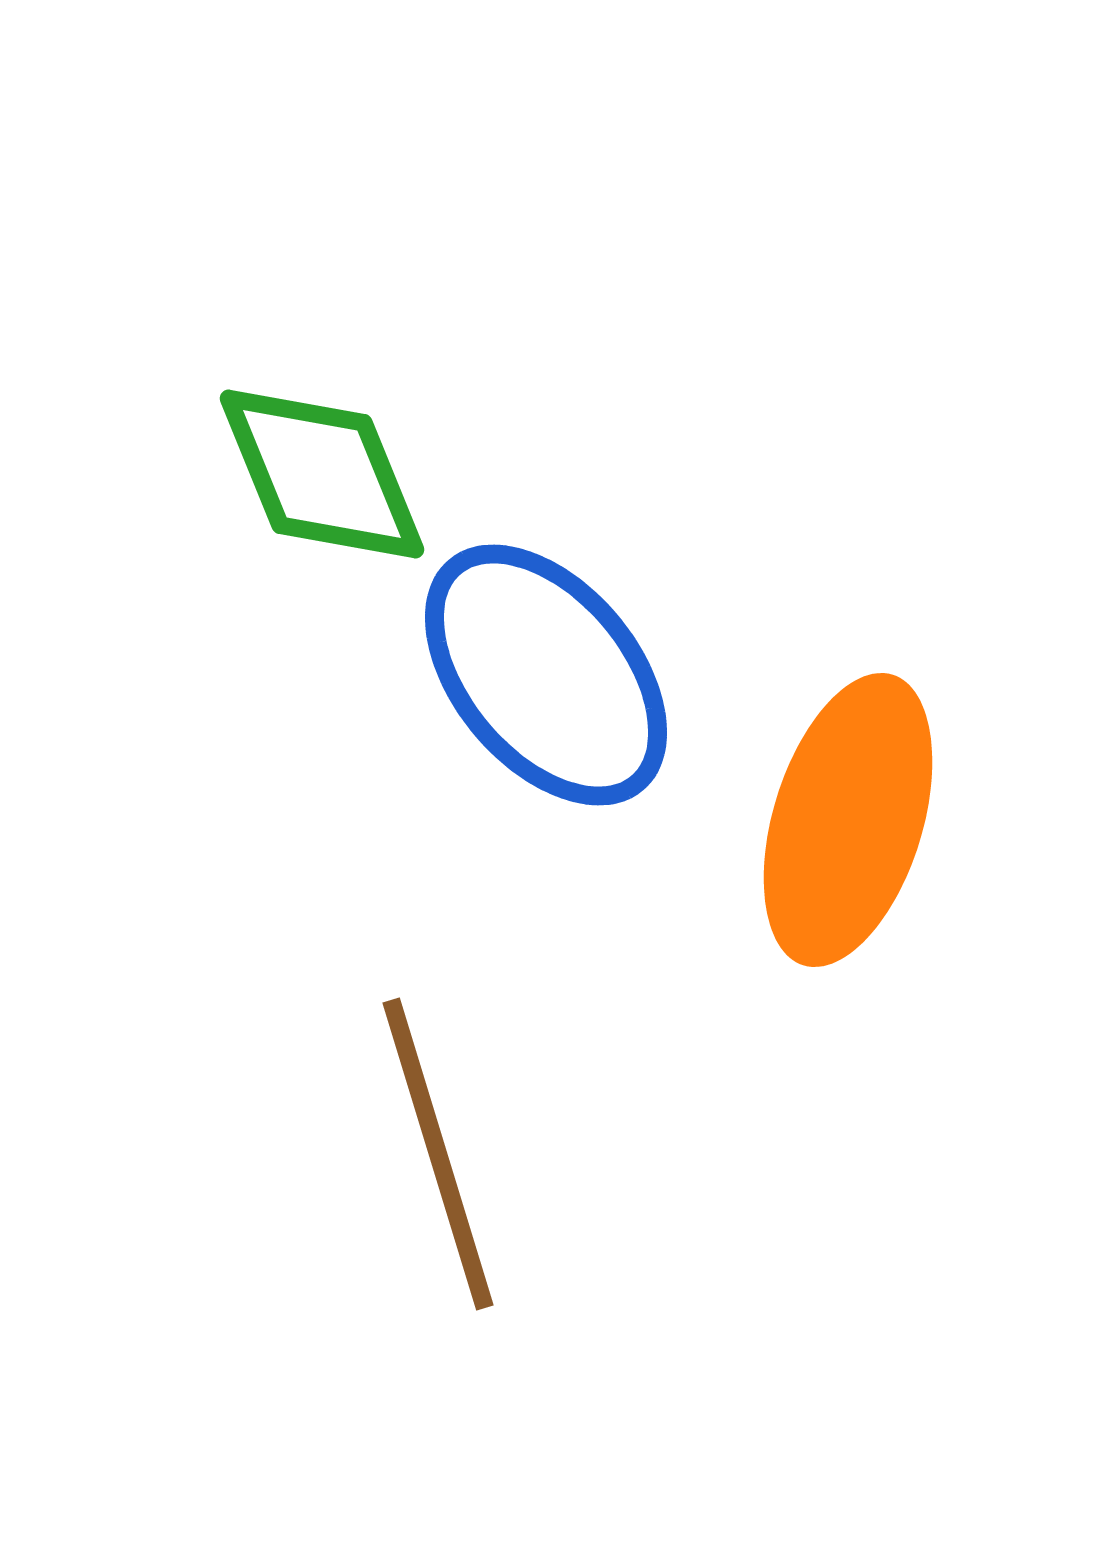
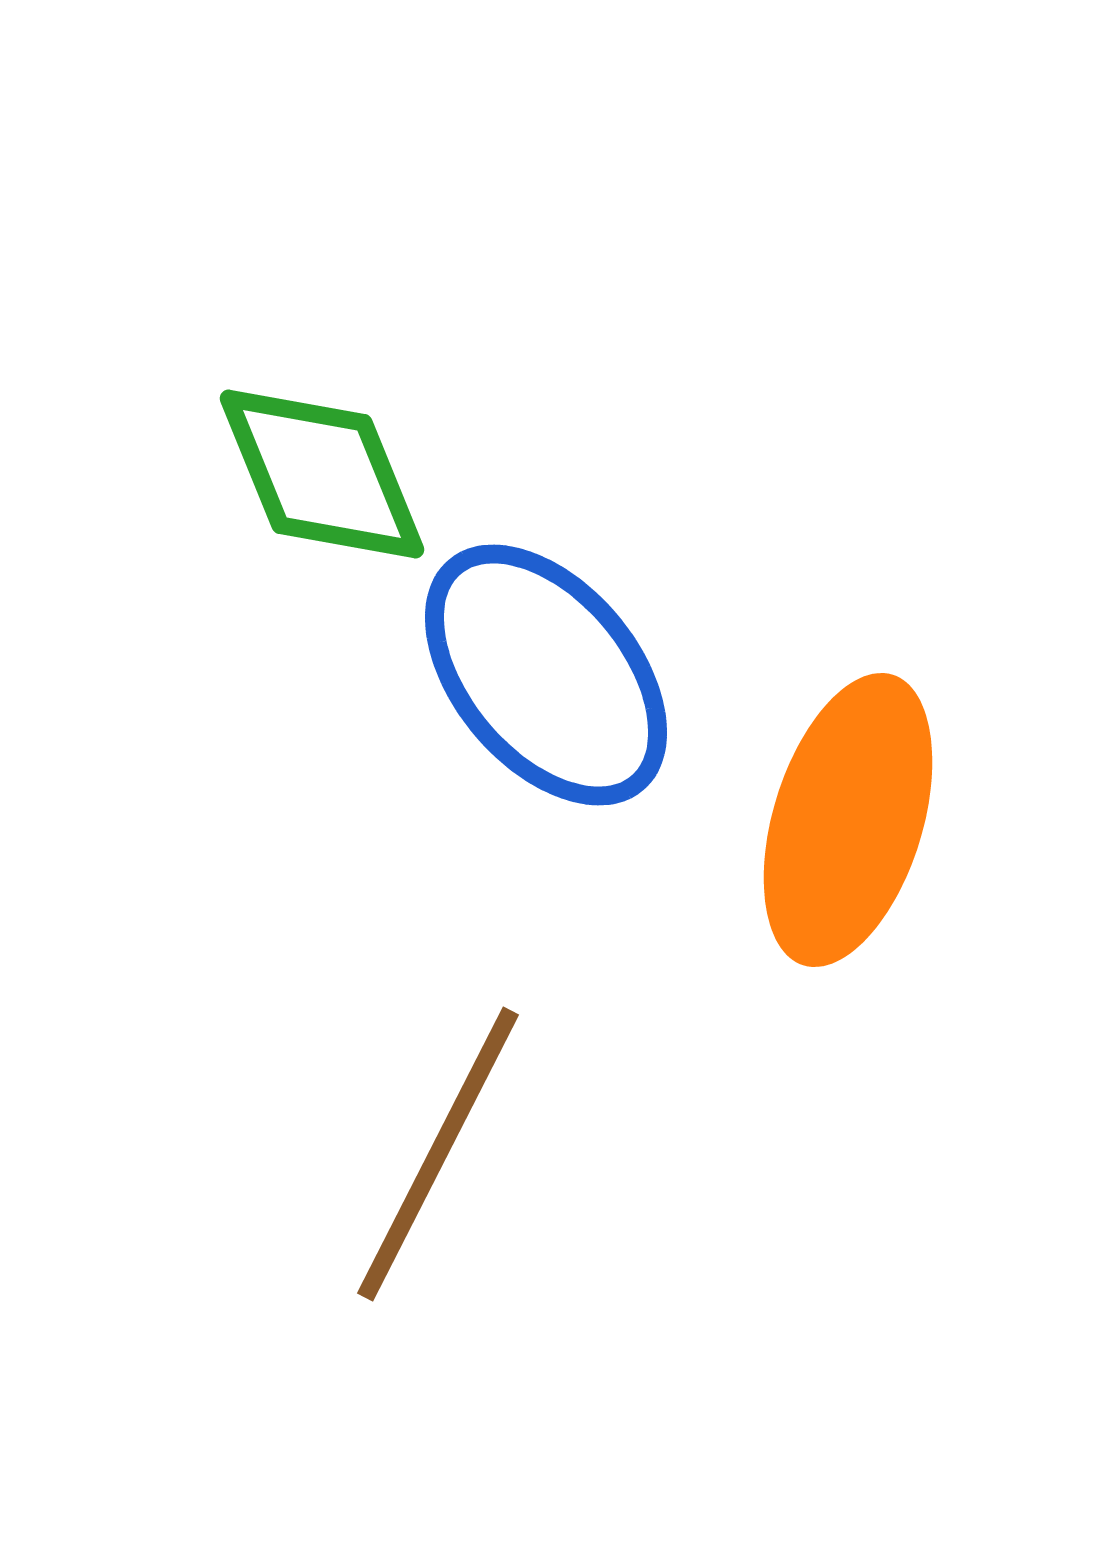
brown line: rotated 44 degrees clockwise
